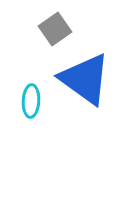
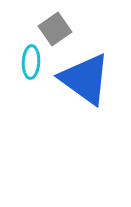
cyan ellipse: moved 39 px up
